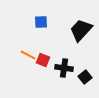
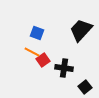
blue square: moved 4 px left, 11 px down; rotated 24 degrees clockwise
orange line: moved 4 px right, 3 px up
red square: rotated 32 degrees clockwise
black square: moved 10 px down
